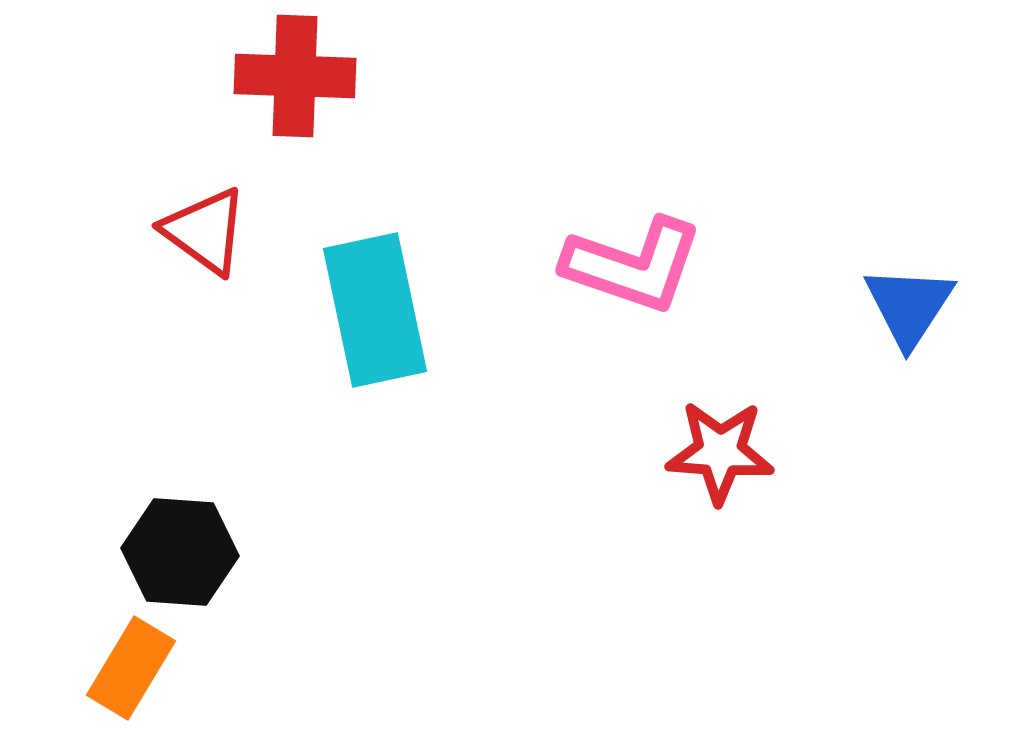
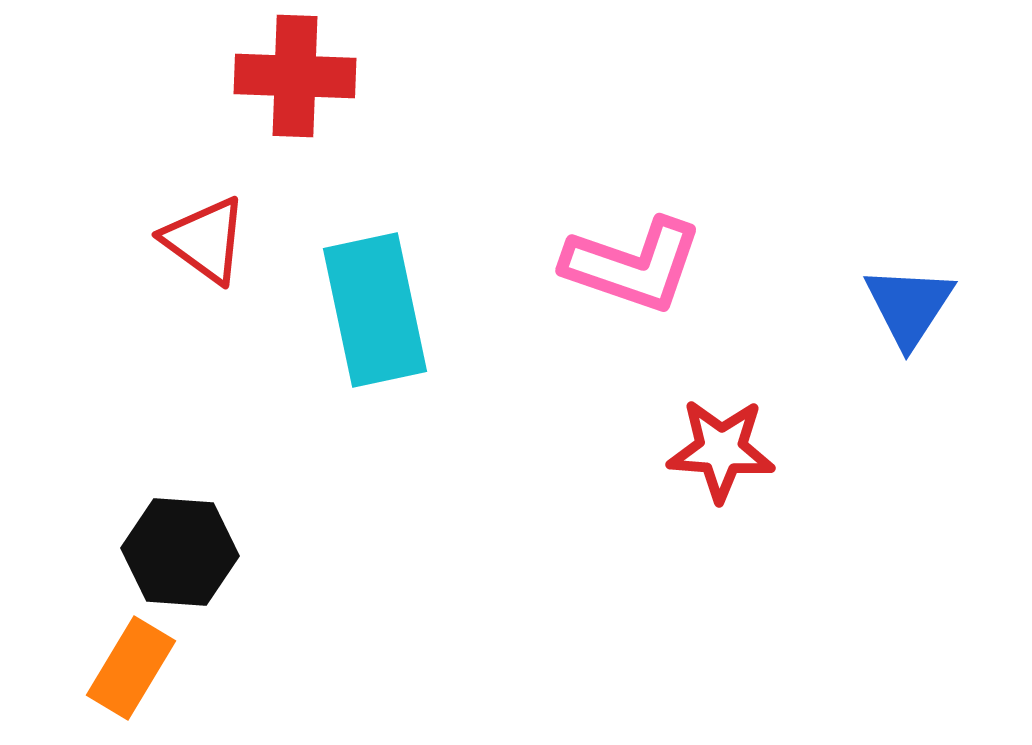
red triangle: moved 9 px down
red star: moved 1 px right, 2 px up
